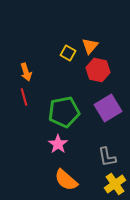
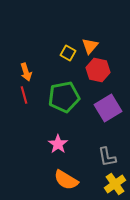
red line: moved 2 px up
green pentagon: moved 15 px up
orange semicircle: rotated 10 degrees counterclockwise
